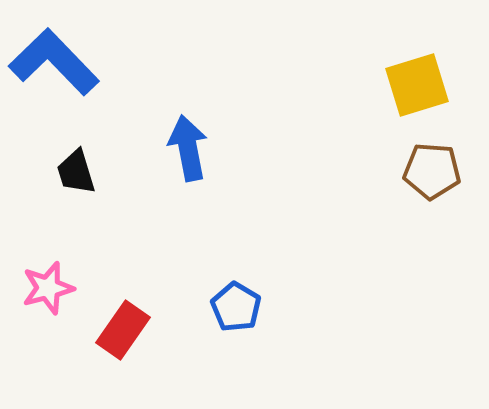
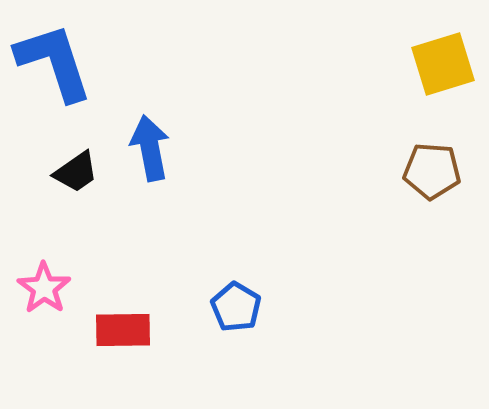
blue L-shape: rotated 26 degrees clockwise
yellow square: moved 26 px right, 21 px up
blue arrow: moved 38 px left
black trapezoid: rotated 108 degrees counterclockwise
pink star: moved 4 px left; rotated 22 degrees counterclockwise
red rectangle: rotated 54 degrees clockwise
